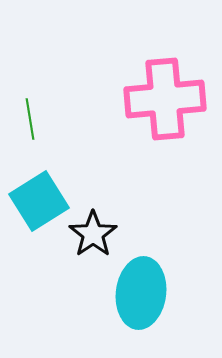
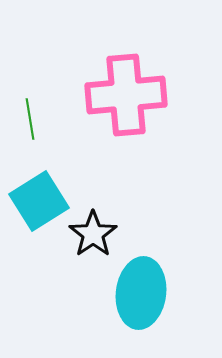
pink cross: moved 39 px left, 4 px up
